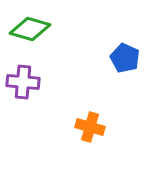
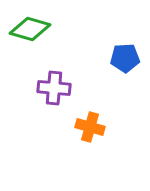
blue pentagon: rotated 28 degrees counterclockwise
purple cross: moved 31 px right, 6 px down
